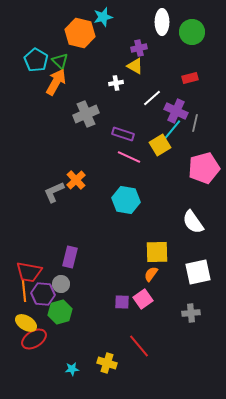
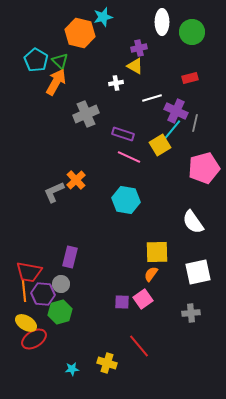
white line at (152, 98): rotated 24 degrees clockwise
